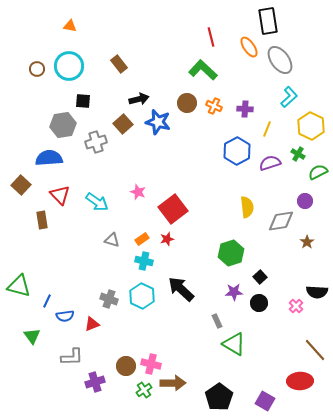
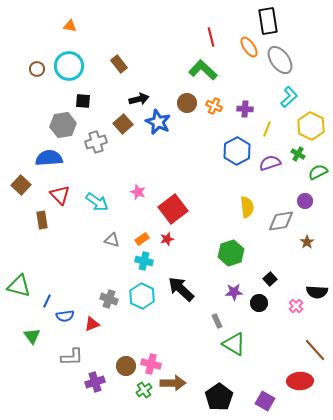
blue star at (158, 122): rotated 10 degrees clockwise
black square at (260, 277): moved 10 px right, 2 px down
